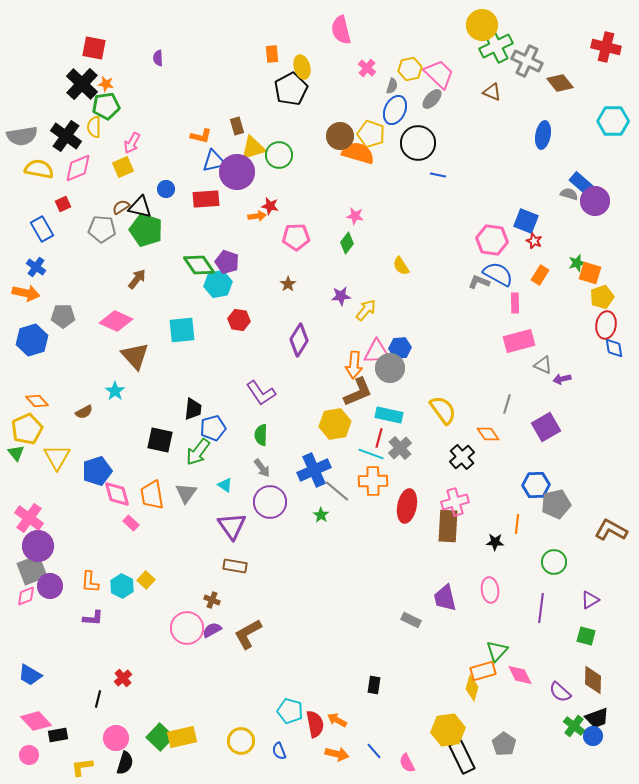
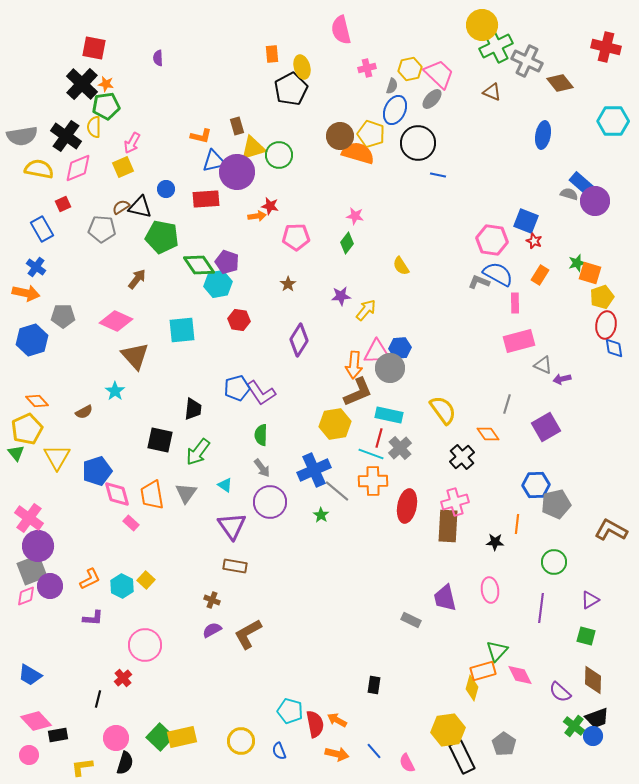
pink cross at (367, 68): rotated 36 degrees clockwise
green pentagon at (146, 230): moved 16 px right, 7 px down; rotated 8 degrees counterclockwise
blue pentagon at (213, 428): moved 24 px right, 40 px up
orange L-shape at (90, 582): moved 3 px up; rotated 120 degrees counterclockwise
pink circle at (187, 628): moved 42 px left, 17 px down
